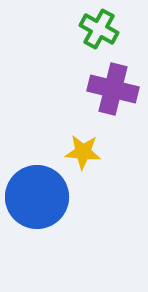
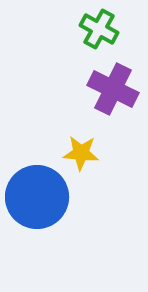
purple cross: rotated 12 degrees clockwise
yellow star: moved 2 px left, 1 px down
